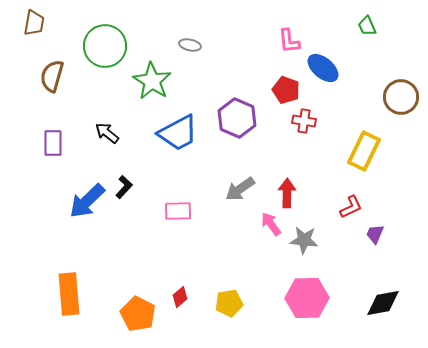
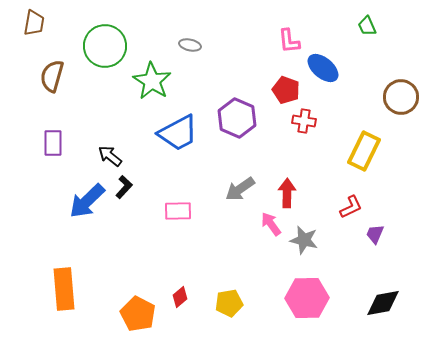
black arrow: moved 3 px right, 23 px down
gray star: rotated 8 degrees clockwise
orange rectangle: moved 5 px left, 5 px up
